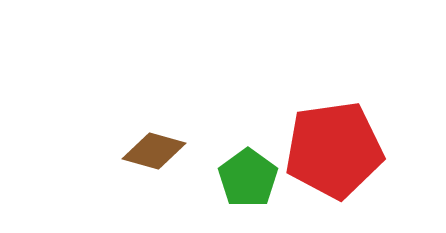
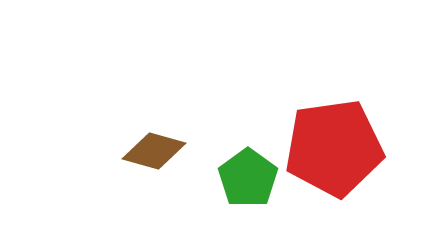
red pentagon: moved 2 px up
